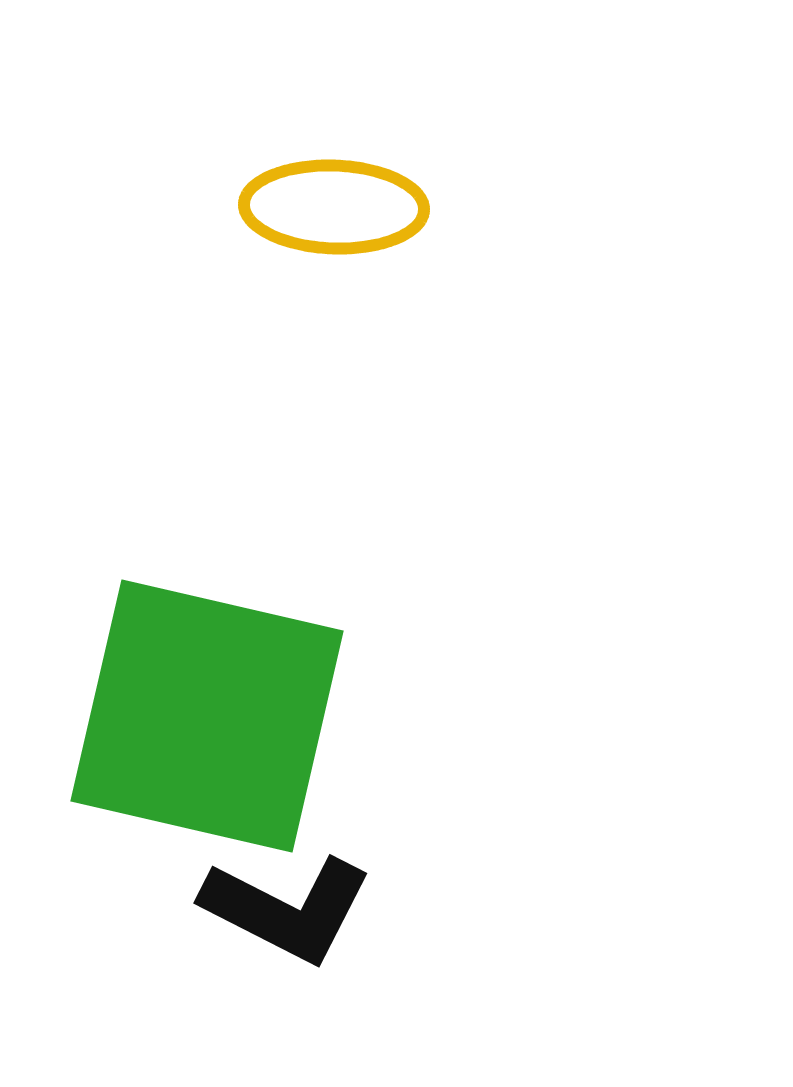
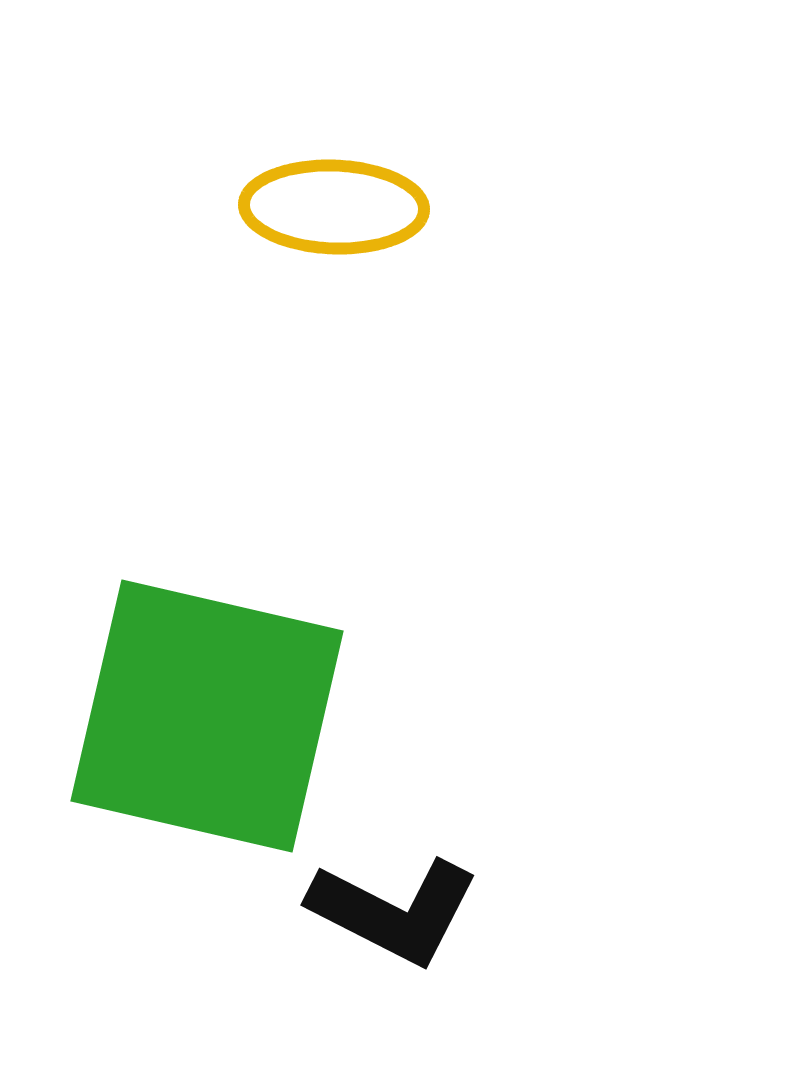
black L-shape: moved 107 px right, 2 px down
